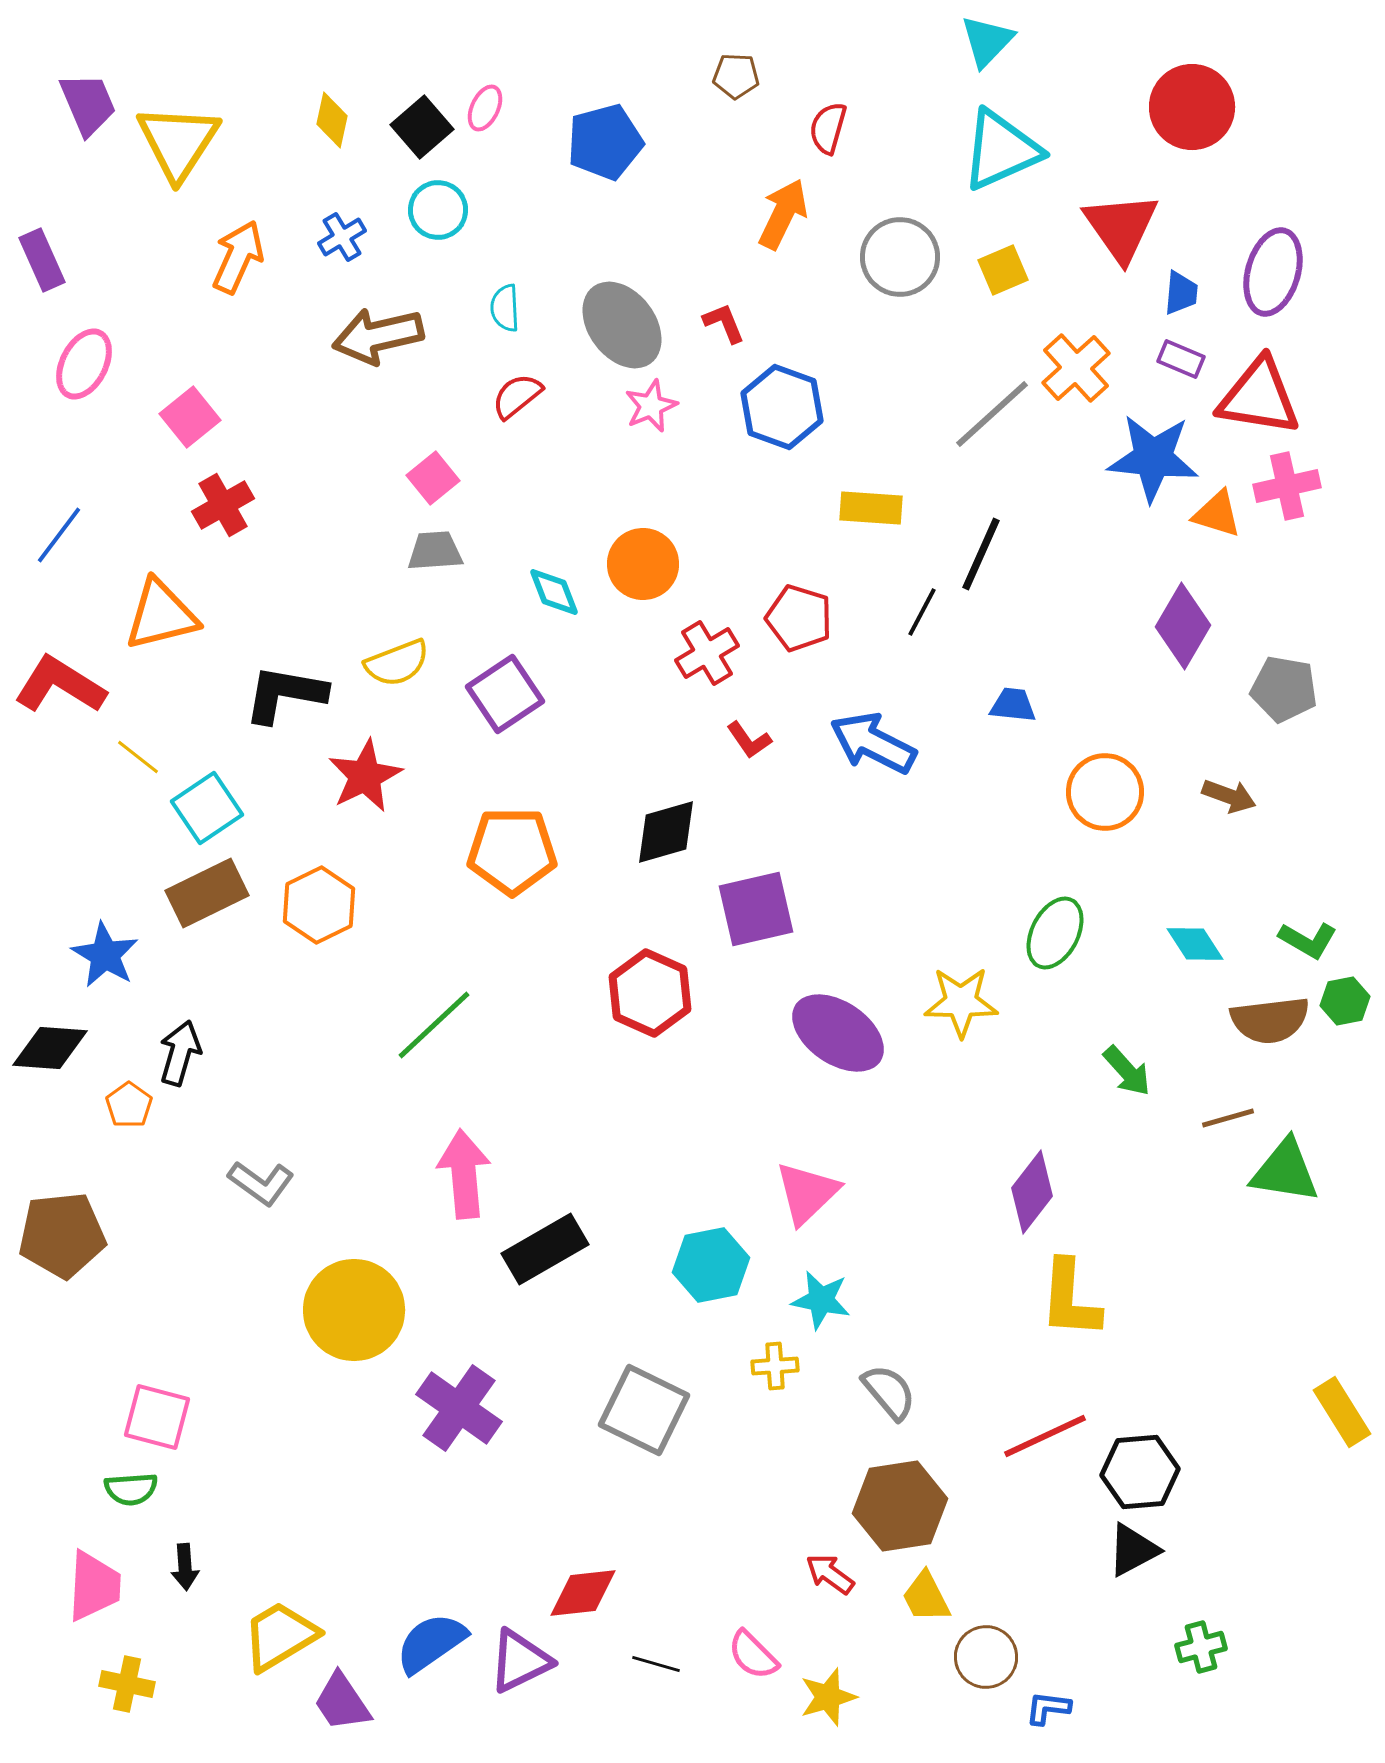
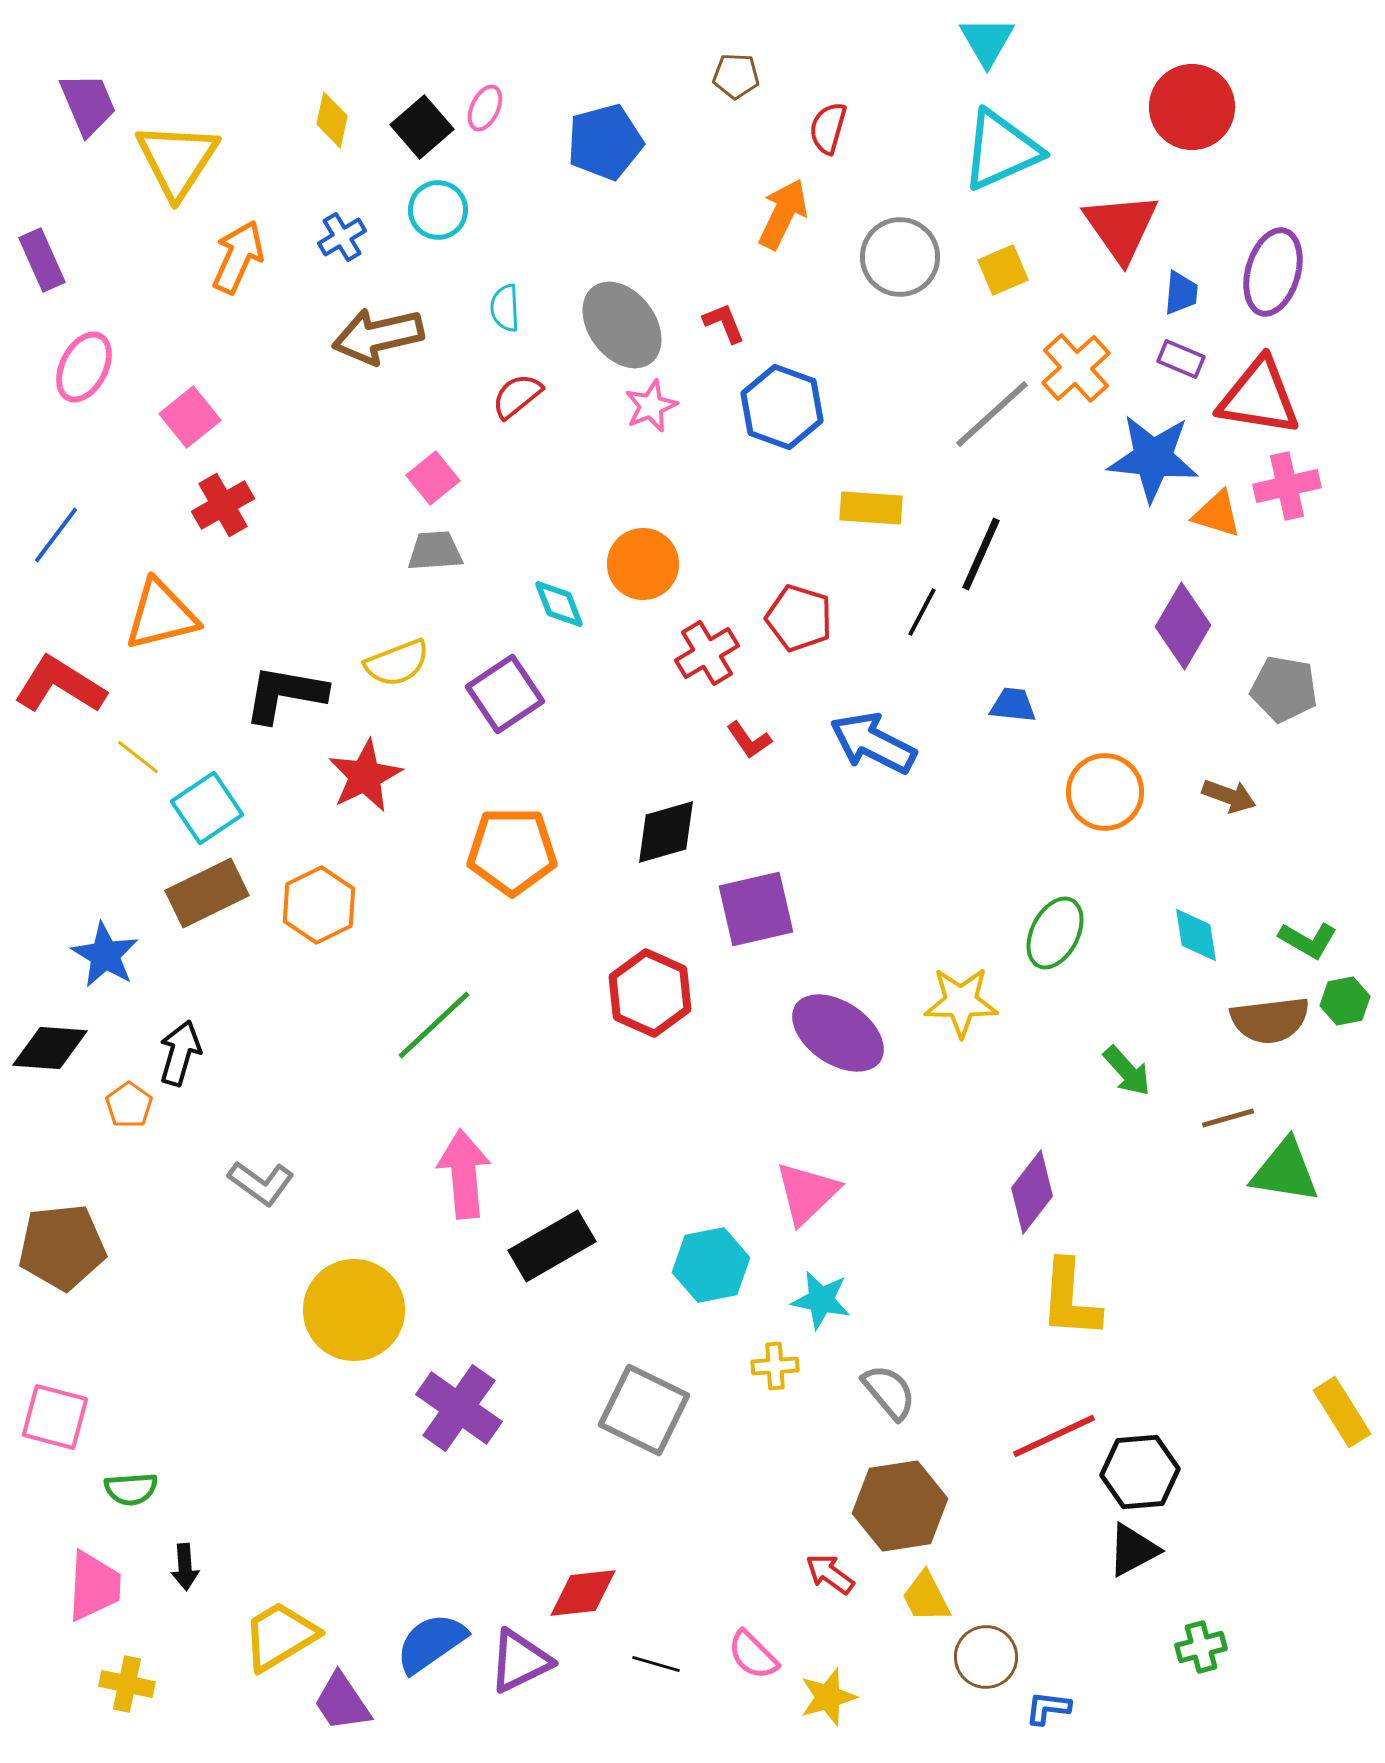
cyan triangle at (987, 41): rotated 14 degrees counterclockwise
yellow triangle at (178, 142): moved 1 px left, 18 px down
pink ellipse at (84, 364): moved 3 px down
blue line at (59, 535): moved 3 px left
cyan diamond at (554, 592): moved 5 px right, 12 px down
cyan diamond at (1195, 944): moved 1 px right, 9 px up; rotated 24 degrees clockwise
brown pentagon at (62, 1235): moved 12 px down
black rectangle at (545, 1249): moved 7 px right, 3 px up
pink square at (157, 1417): moved 102 px left
red line at (1045, 1436): moved 9 px right
